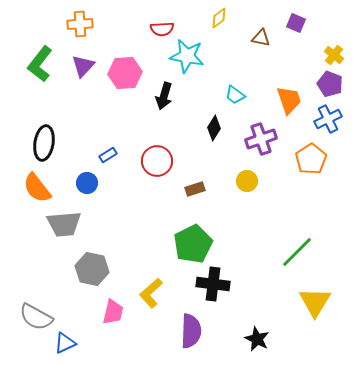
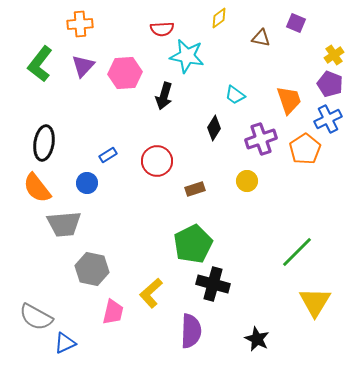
yellow cross: rotated 18 degrees clockwise
orange pentagon: moved 6 px left, 10 px up
black cross: rotated 8 degrees clockwise
